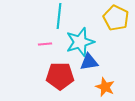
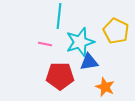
yellow pentagon: moved 13 px down
pink line: rotated 16 degrees clockwise
